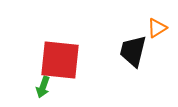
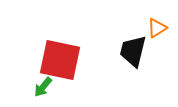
red square: rotated 6 degrees clockwise
green arrow: rotated 20 degrees clockwise
